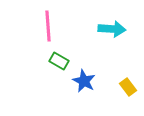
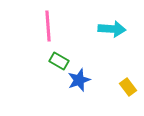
blue star: moved 5 px left, 1 px up; rotated 25 degrees clockwise
